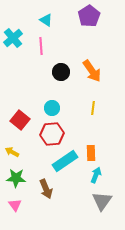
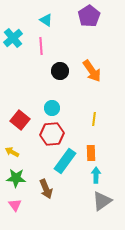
black circle: moved 1 px left, 1 px up
yellow line: moved 1 px right, 11 px down
cyan rectangle: rotated 20 degrees counterclockwise
cyan arrow: rotated 21 degrees counterclockwise
gray triangle: rotated 20 degrees clockwise
